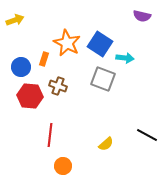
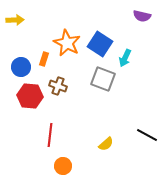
yellow arrow: rotated 18 degrees clockwise
cyan arrow: rotated 108 degrees clockwise
